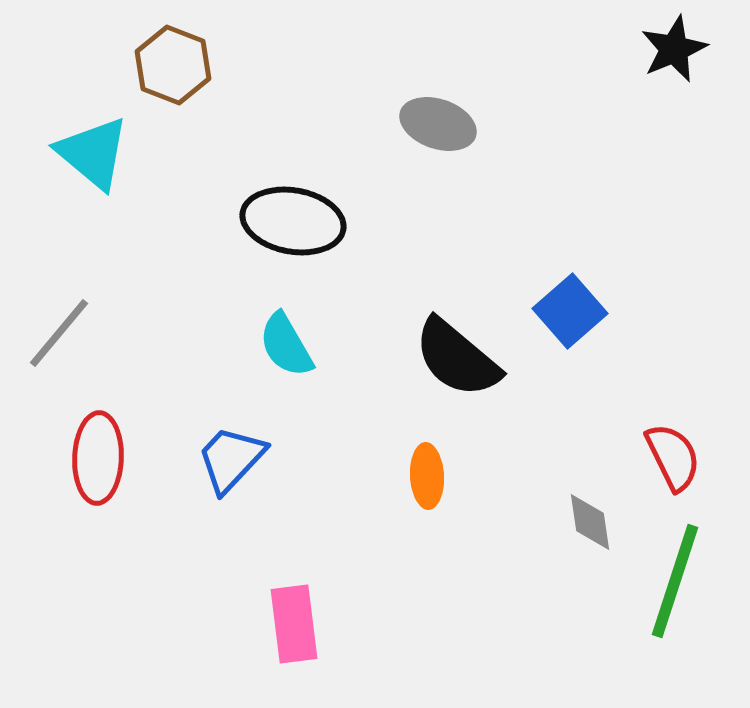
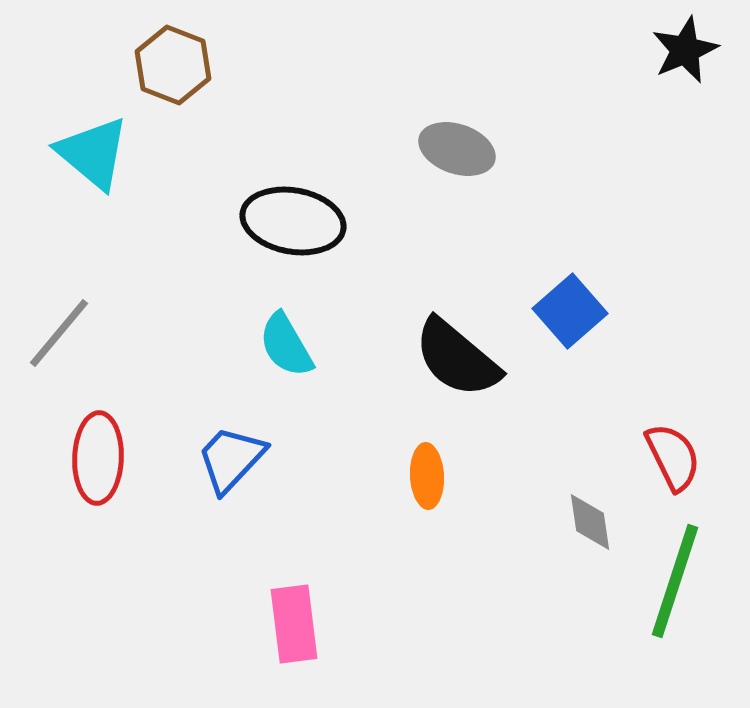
black star: moved 11 px right, 1 px down
gray ellipse: moved 19 px right, 25 px down
